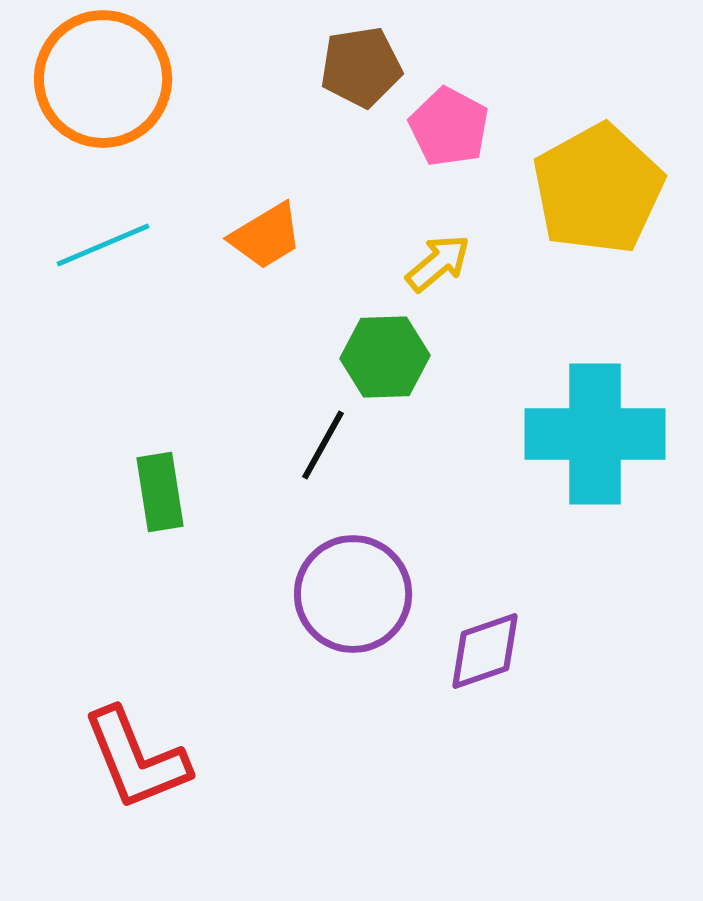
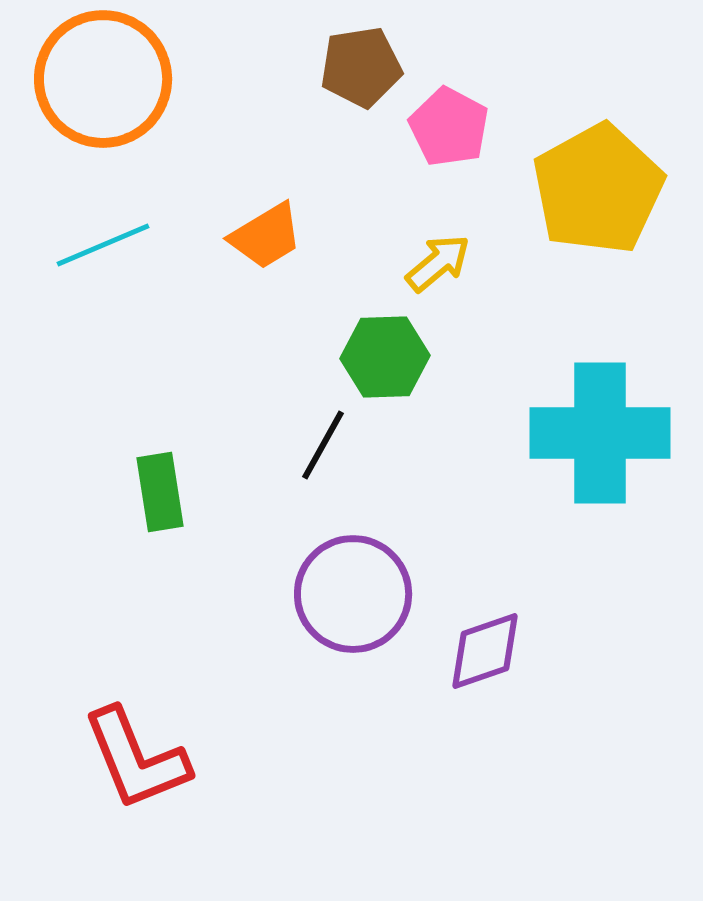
cyan cross: moved 5 px right, 1 px up
